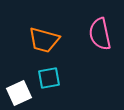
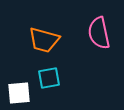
pink semicircle: moved 1 px left, 1 px up
white square: rotated 20 degrees clockwise
